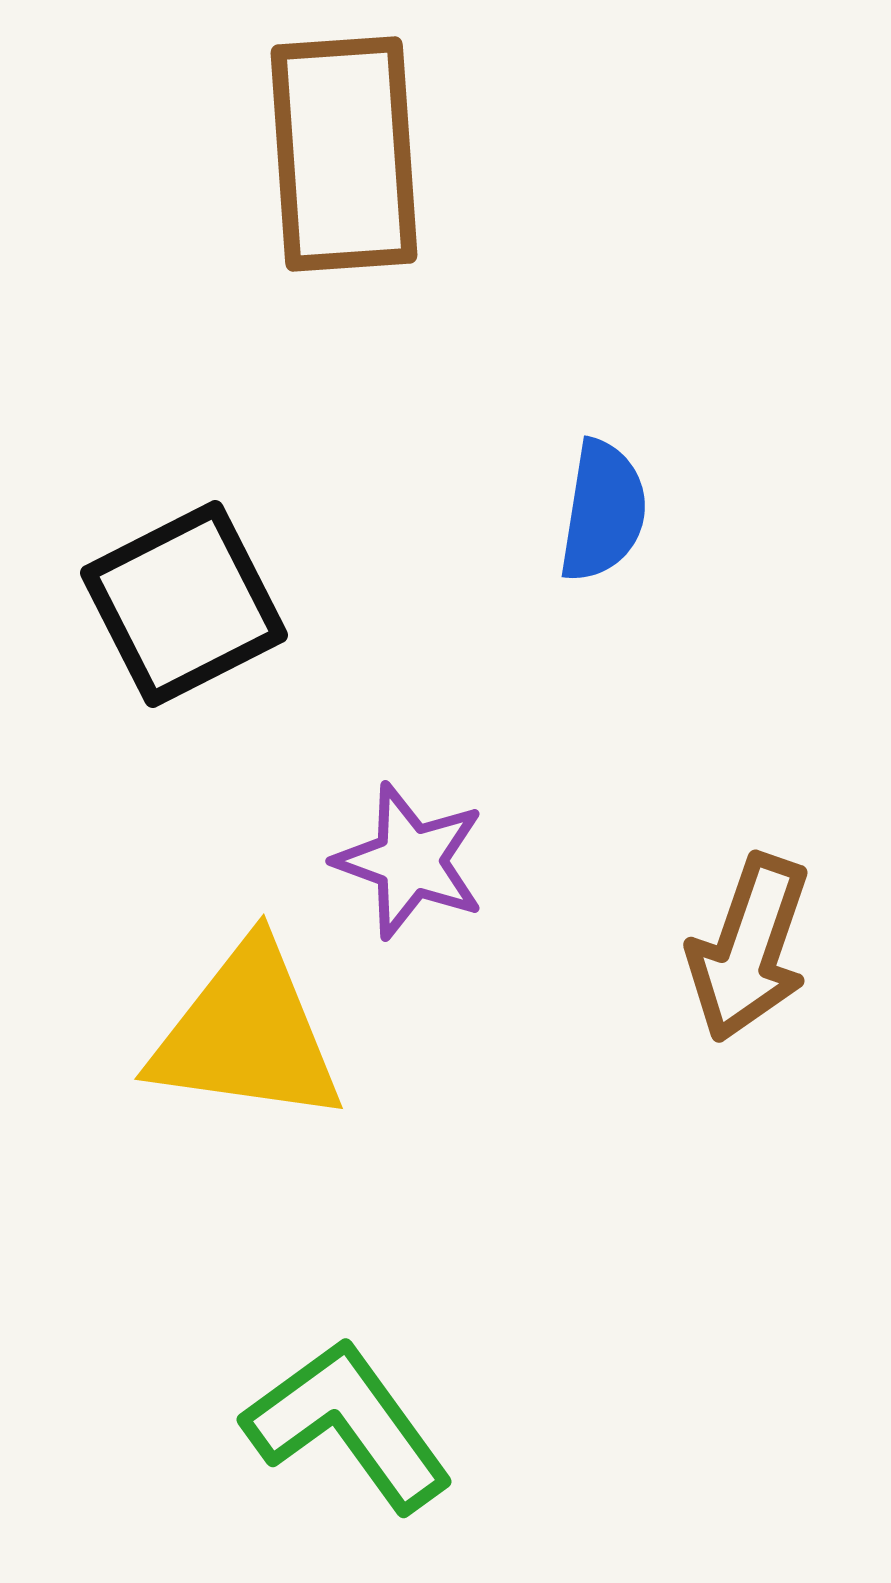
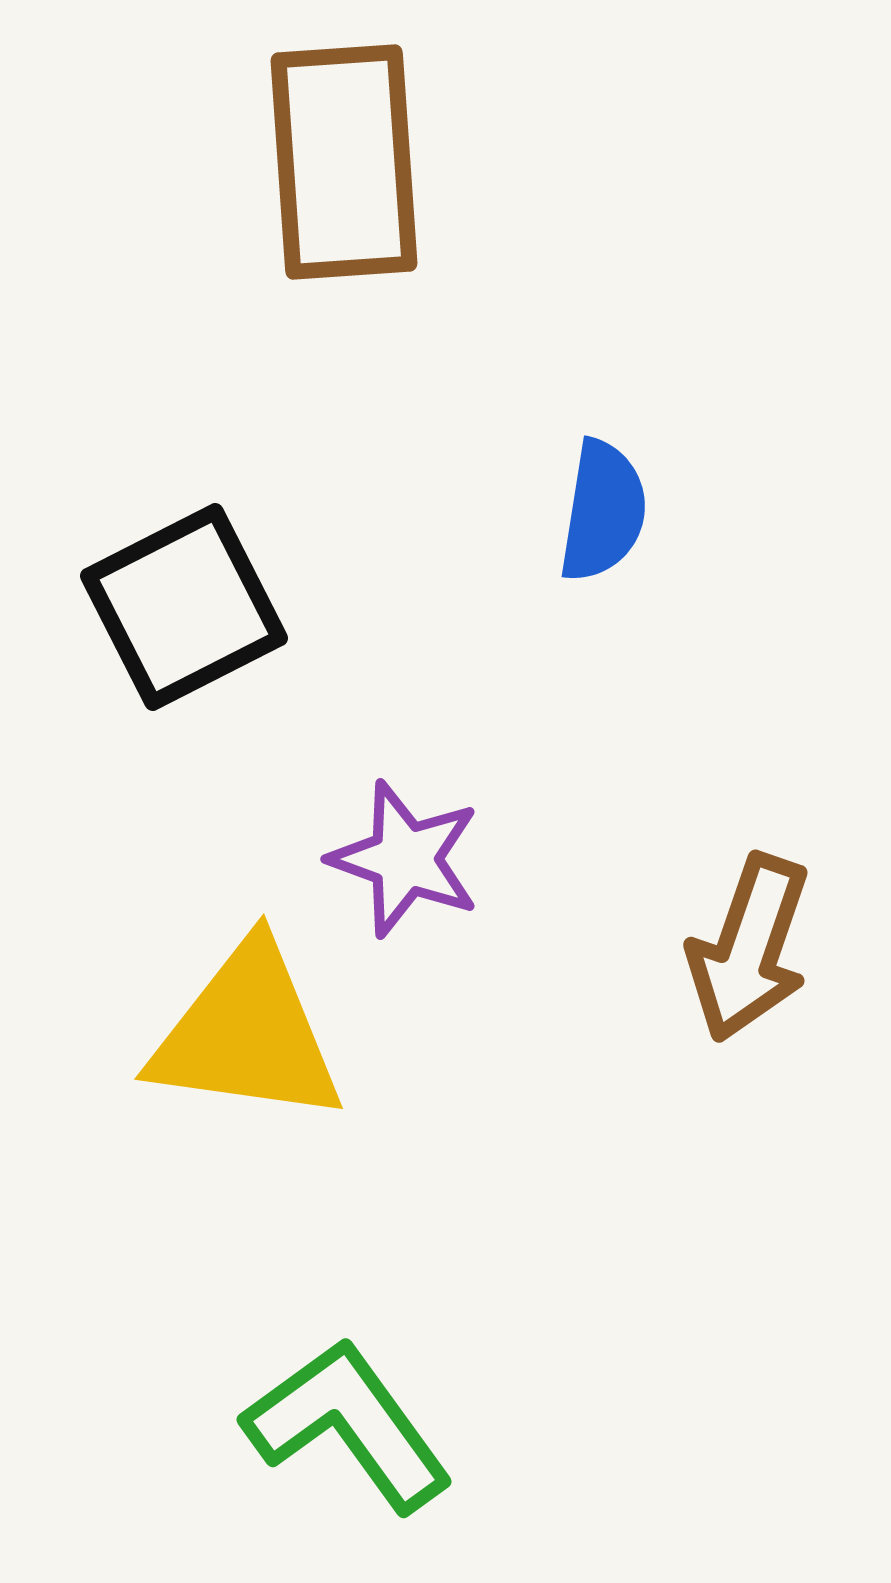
brown rectangle: moved 8 px down
black square: moved 3 px down
purple star: moved 5 px left, 2 px up
